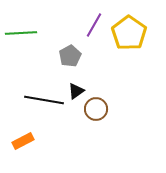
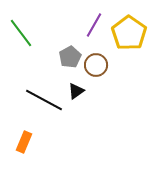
green line: rotated 56 degrees clockwise
gray pentagon: moved 1 px down
black line: rotated 18 degrees clockwise
brown circle: moved 44 px up
orange rectangle: moved 1 px right, 1 px down; rotated 40 degrees counterclockwise
